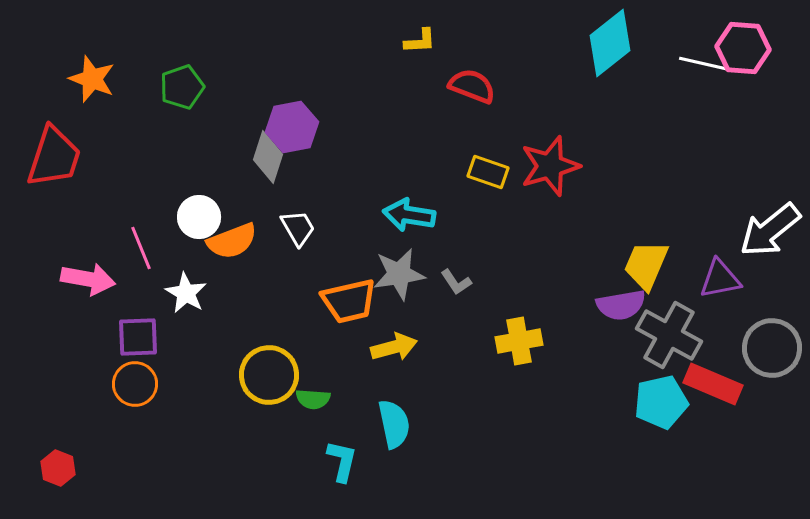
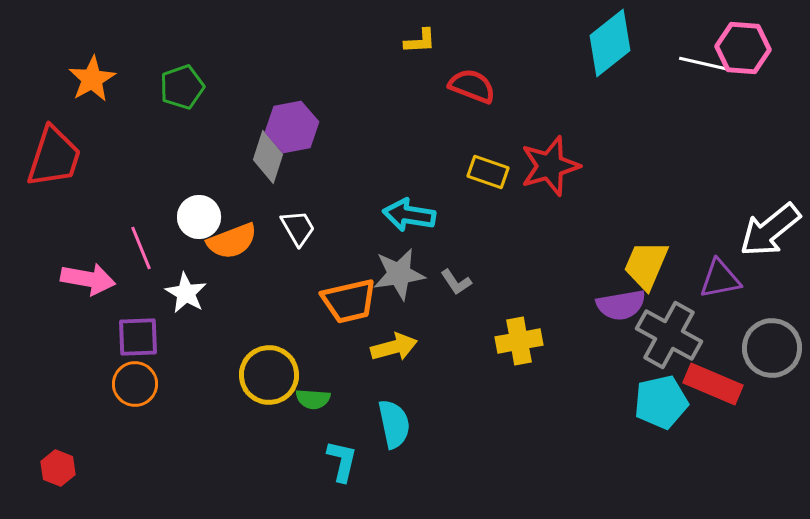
orange star: rotated 21 degrees clockwise
